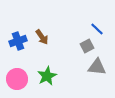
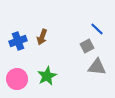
brown arrow: rotated 56 degrees clockwise
